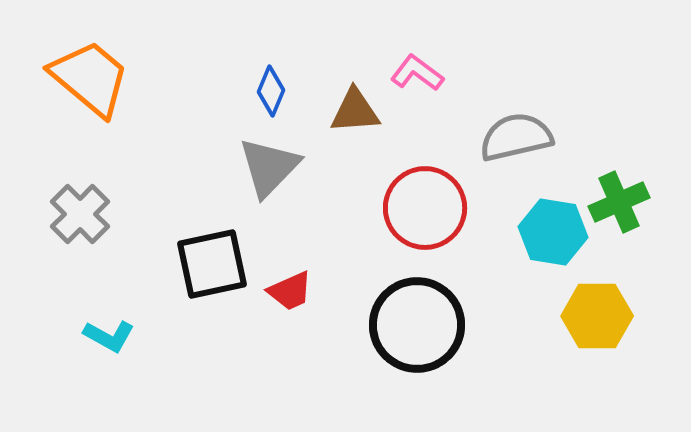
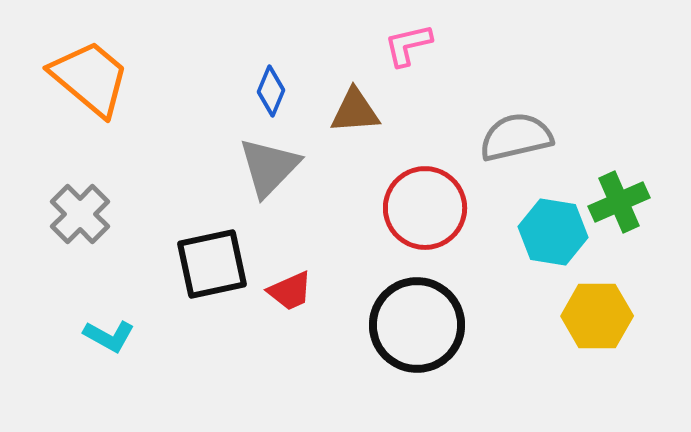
pink L-shape: moved 9 px left, 28 px up; rotated 50 degrees counterclockwise
